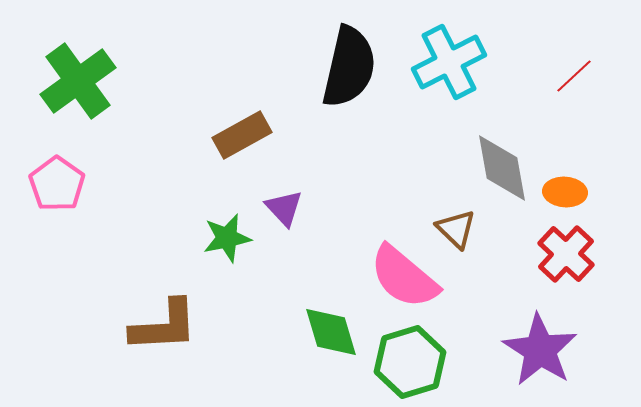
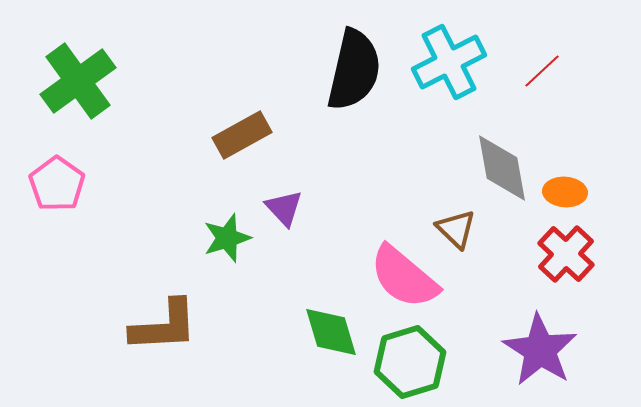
black semicircle: moved 5 px right, 3 px down
red line: moved 32 px left, 5 px up
green star: rotated 6 degrees counterclockwise
